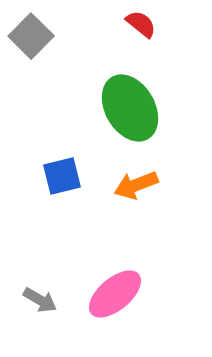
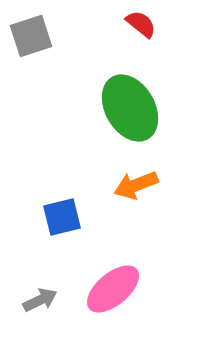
gray square: rotated 27 degrees clockwise
blue square: moved 41 px down
pink ellipse: moved 2 px left, 5 px up
gray arrow: rotated 56 degrees counterclockwise
